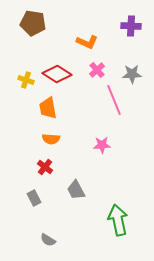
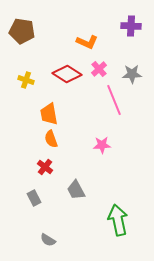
brown pentagon: moved 11 px left, 8 px down
pink cross: moved 2 px right, 1 px up
red diamond: moved 10 px right
orange trapezoid: moved 1 px right, 6 px down
orange semicircle: rotated 66 degrees clockwise
